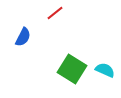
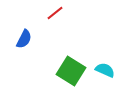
blue semicircle: moved 1 px right, 2 px down
green square: moved 1 px left, 2 px down
